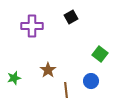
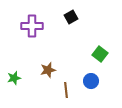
brown star: rotated 21 degrees clockwise
